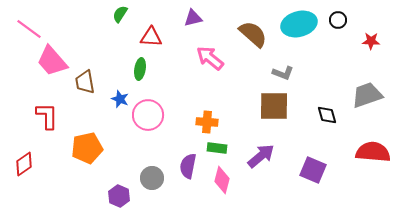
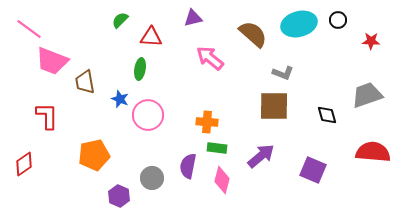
green semicircle: moved 6 px down; rotated 12 degrees clockwise
pink trapezoid: rotated 28 degrees counterclockwise
orange pentagon: moved 7 px right, 7 px down
